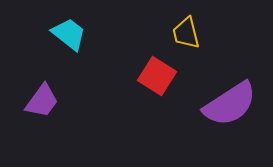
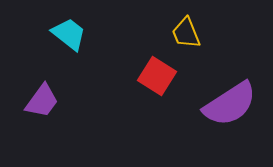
yellow trapezoid: rotated 8 degrees counterclockwise
